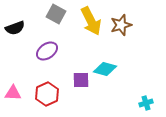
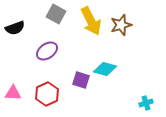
purple square: rotated 18 degrees clockwise
